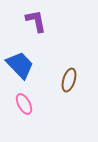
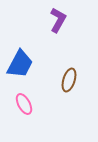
purple L-shape: moved 22 px right, 1 px up; rotated 40 degrees clockwise
blue trapezoid: moved 1 px up; rotated 72 degrees clockwise
